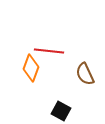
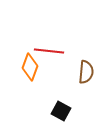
orange diamond: moved 1 px left, 1 px up
brown semicircle: moved 1 px right, 2 px up; rotated 150 degrees counterclockwise
